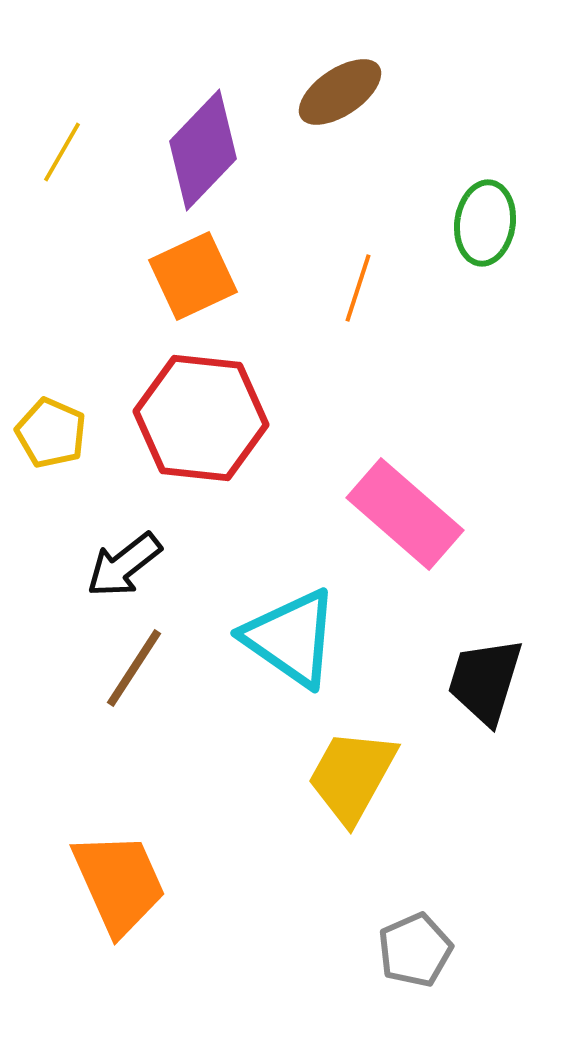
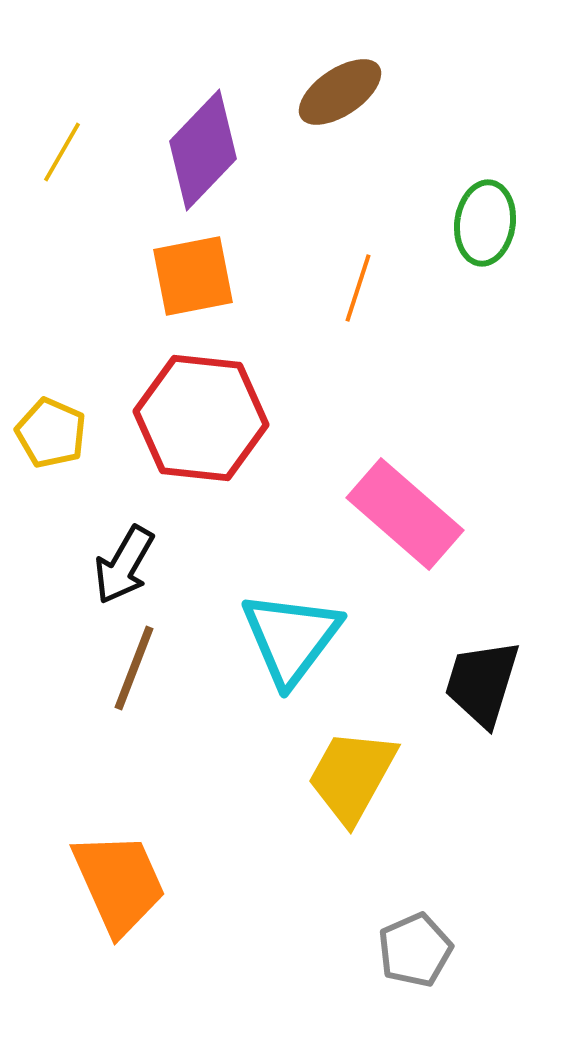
orange square: rotated 14 degrees clockwise
black arrow: rotated 22 degrees counterclockwise
cyan triangle: rotated 32 degrees clockwise
brown line: rotated 12 degrees counterclockwise
black trapezoid: moved 3 px left, 2 px down
